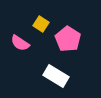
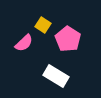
yellow square: moved 2 px right, 1 px down
pink semicircle: moved 4 px right; rotated 78 degrees counterclockwise
